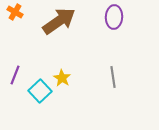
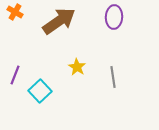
yellow star: moved 15 px right, 11 px up
